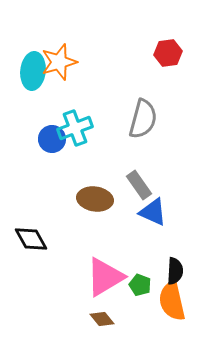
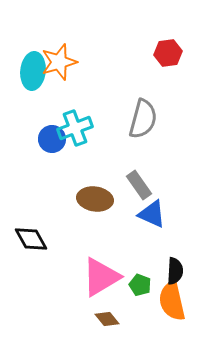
blue triangle: moved 1 px left, 2 px down
pink triangle: moved 4 px left
brown diamond: moved 5 px right
